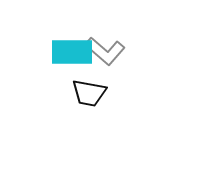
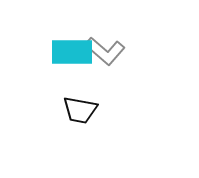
black trapezoid: moved 9 px left, 17 px down
